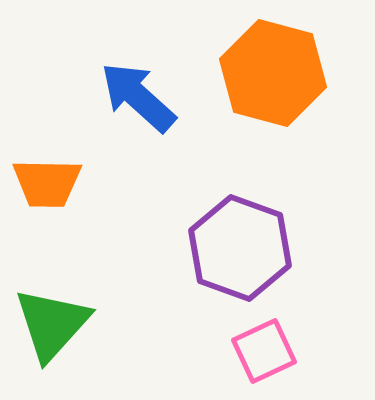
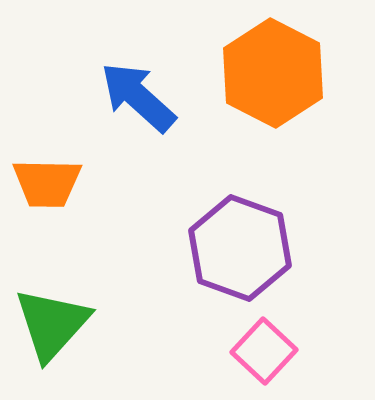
orange hexagon: rotated 12 degrees clockwise
pink square: rotated 22 degrees counterclockwise
